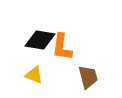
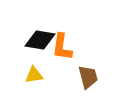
yellow triangle: rotated 30 degrees counterclockwise
